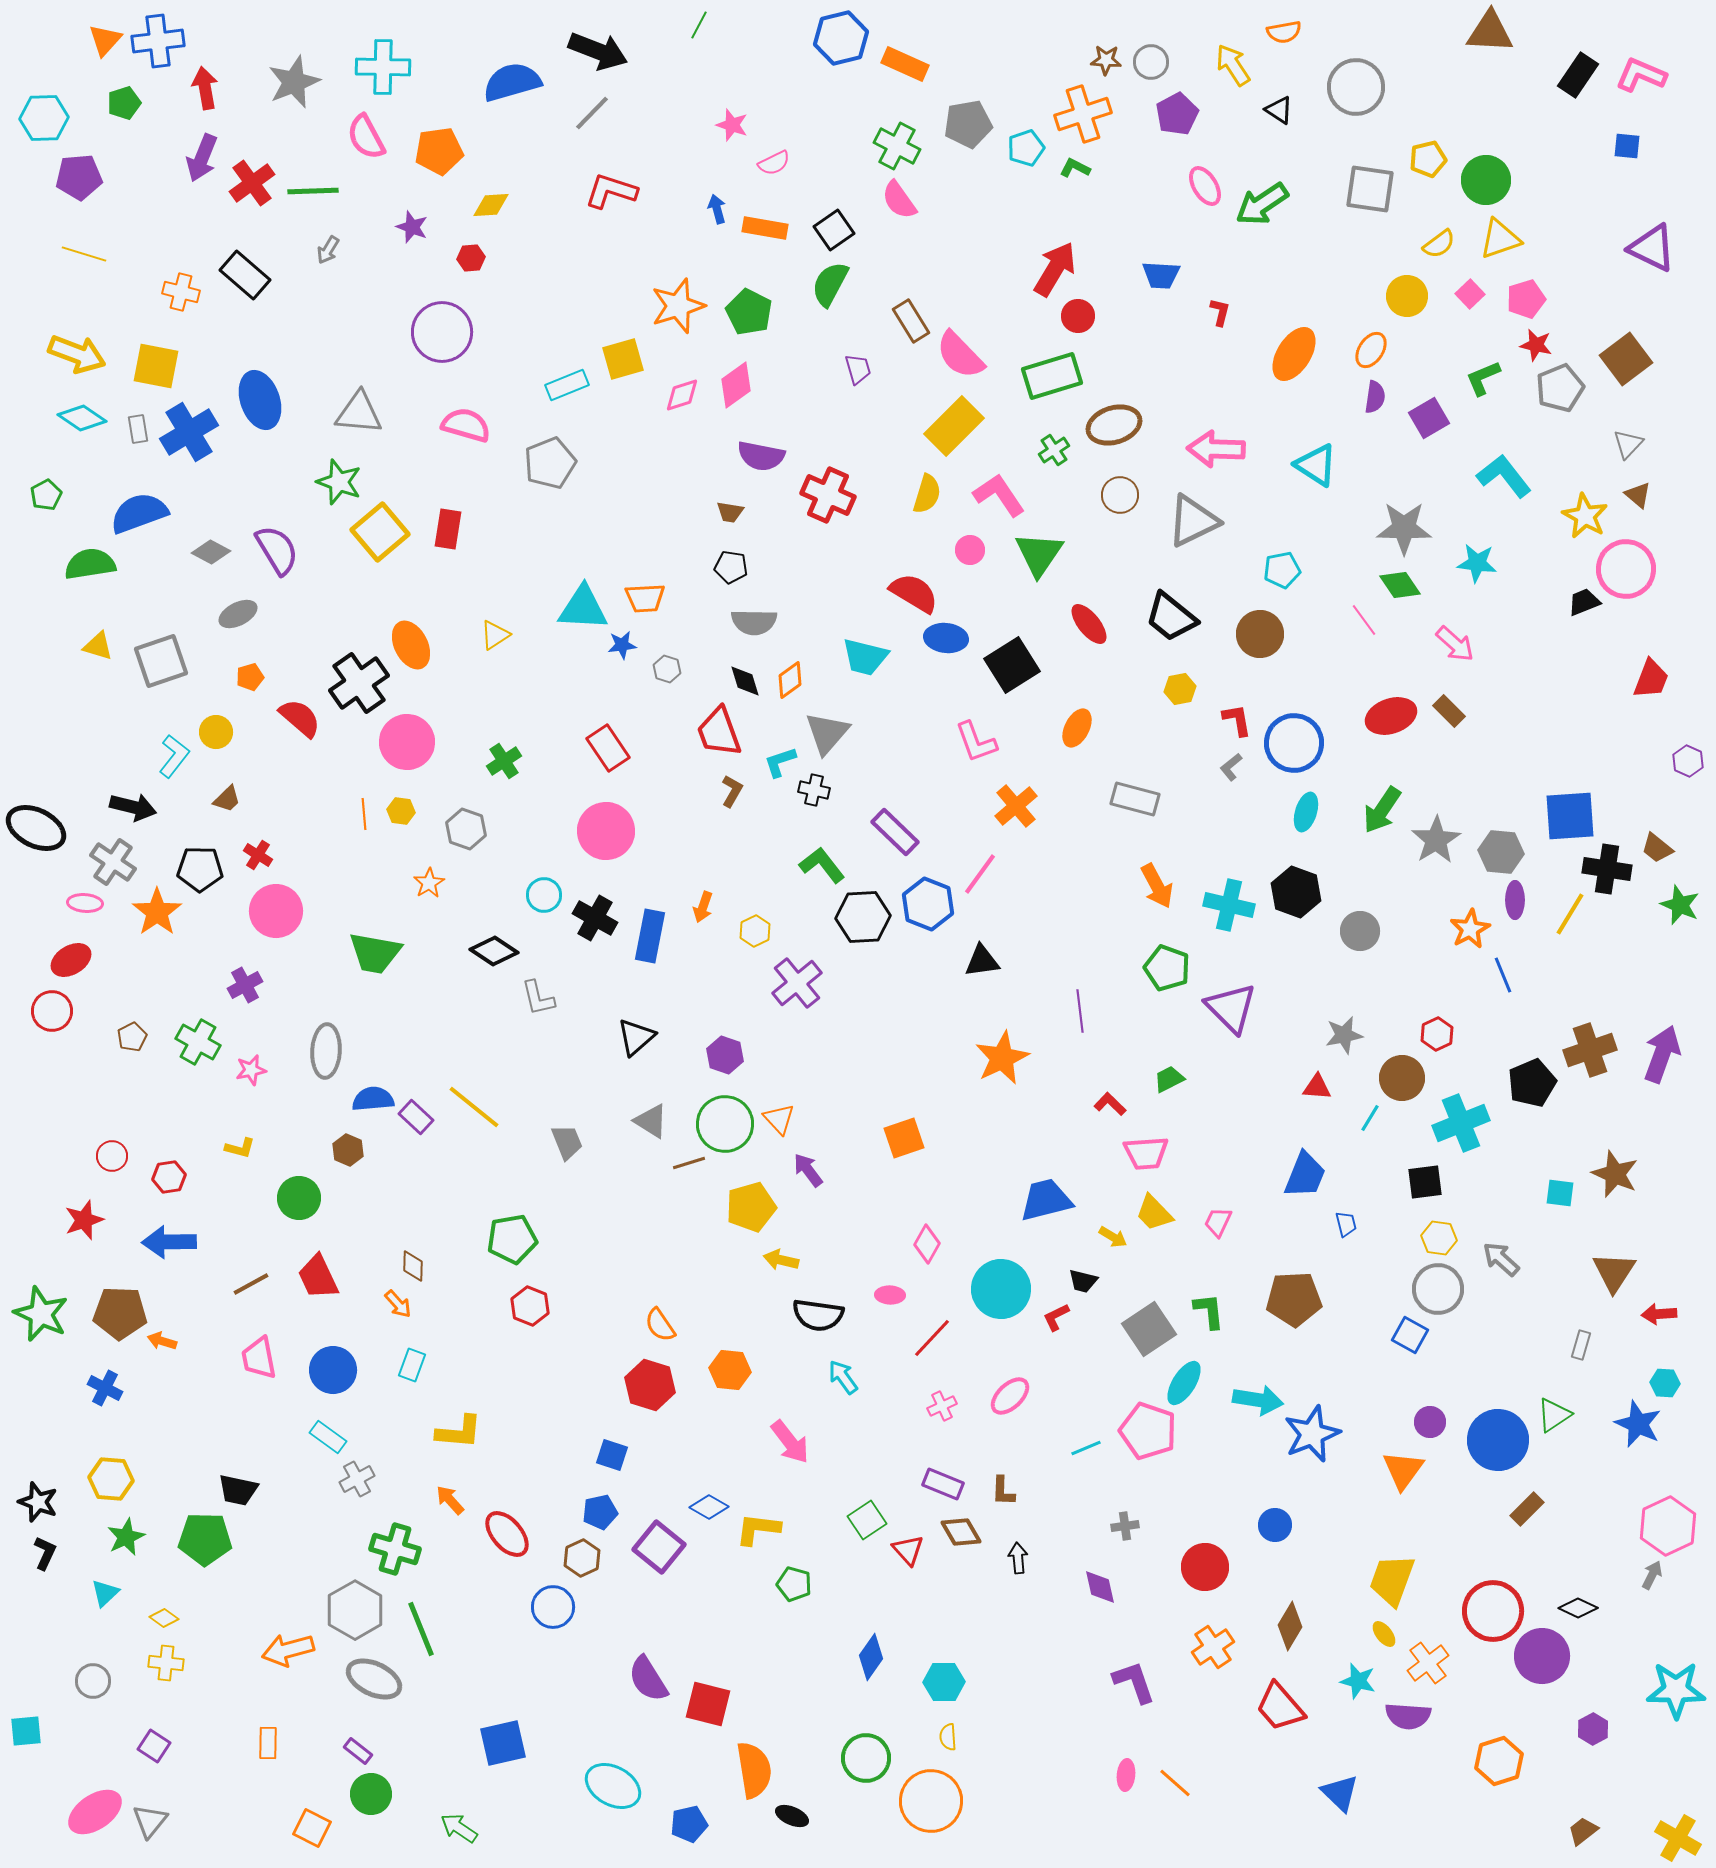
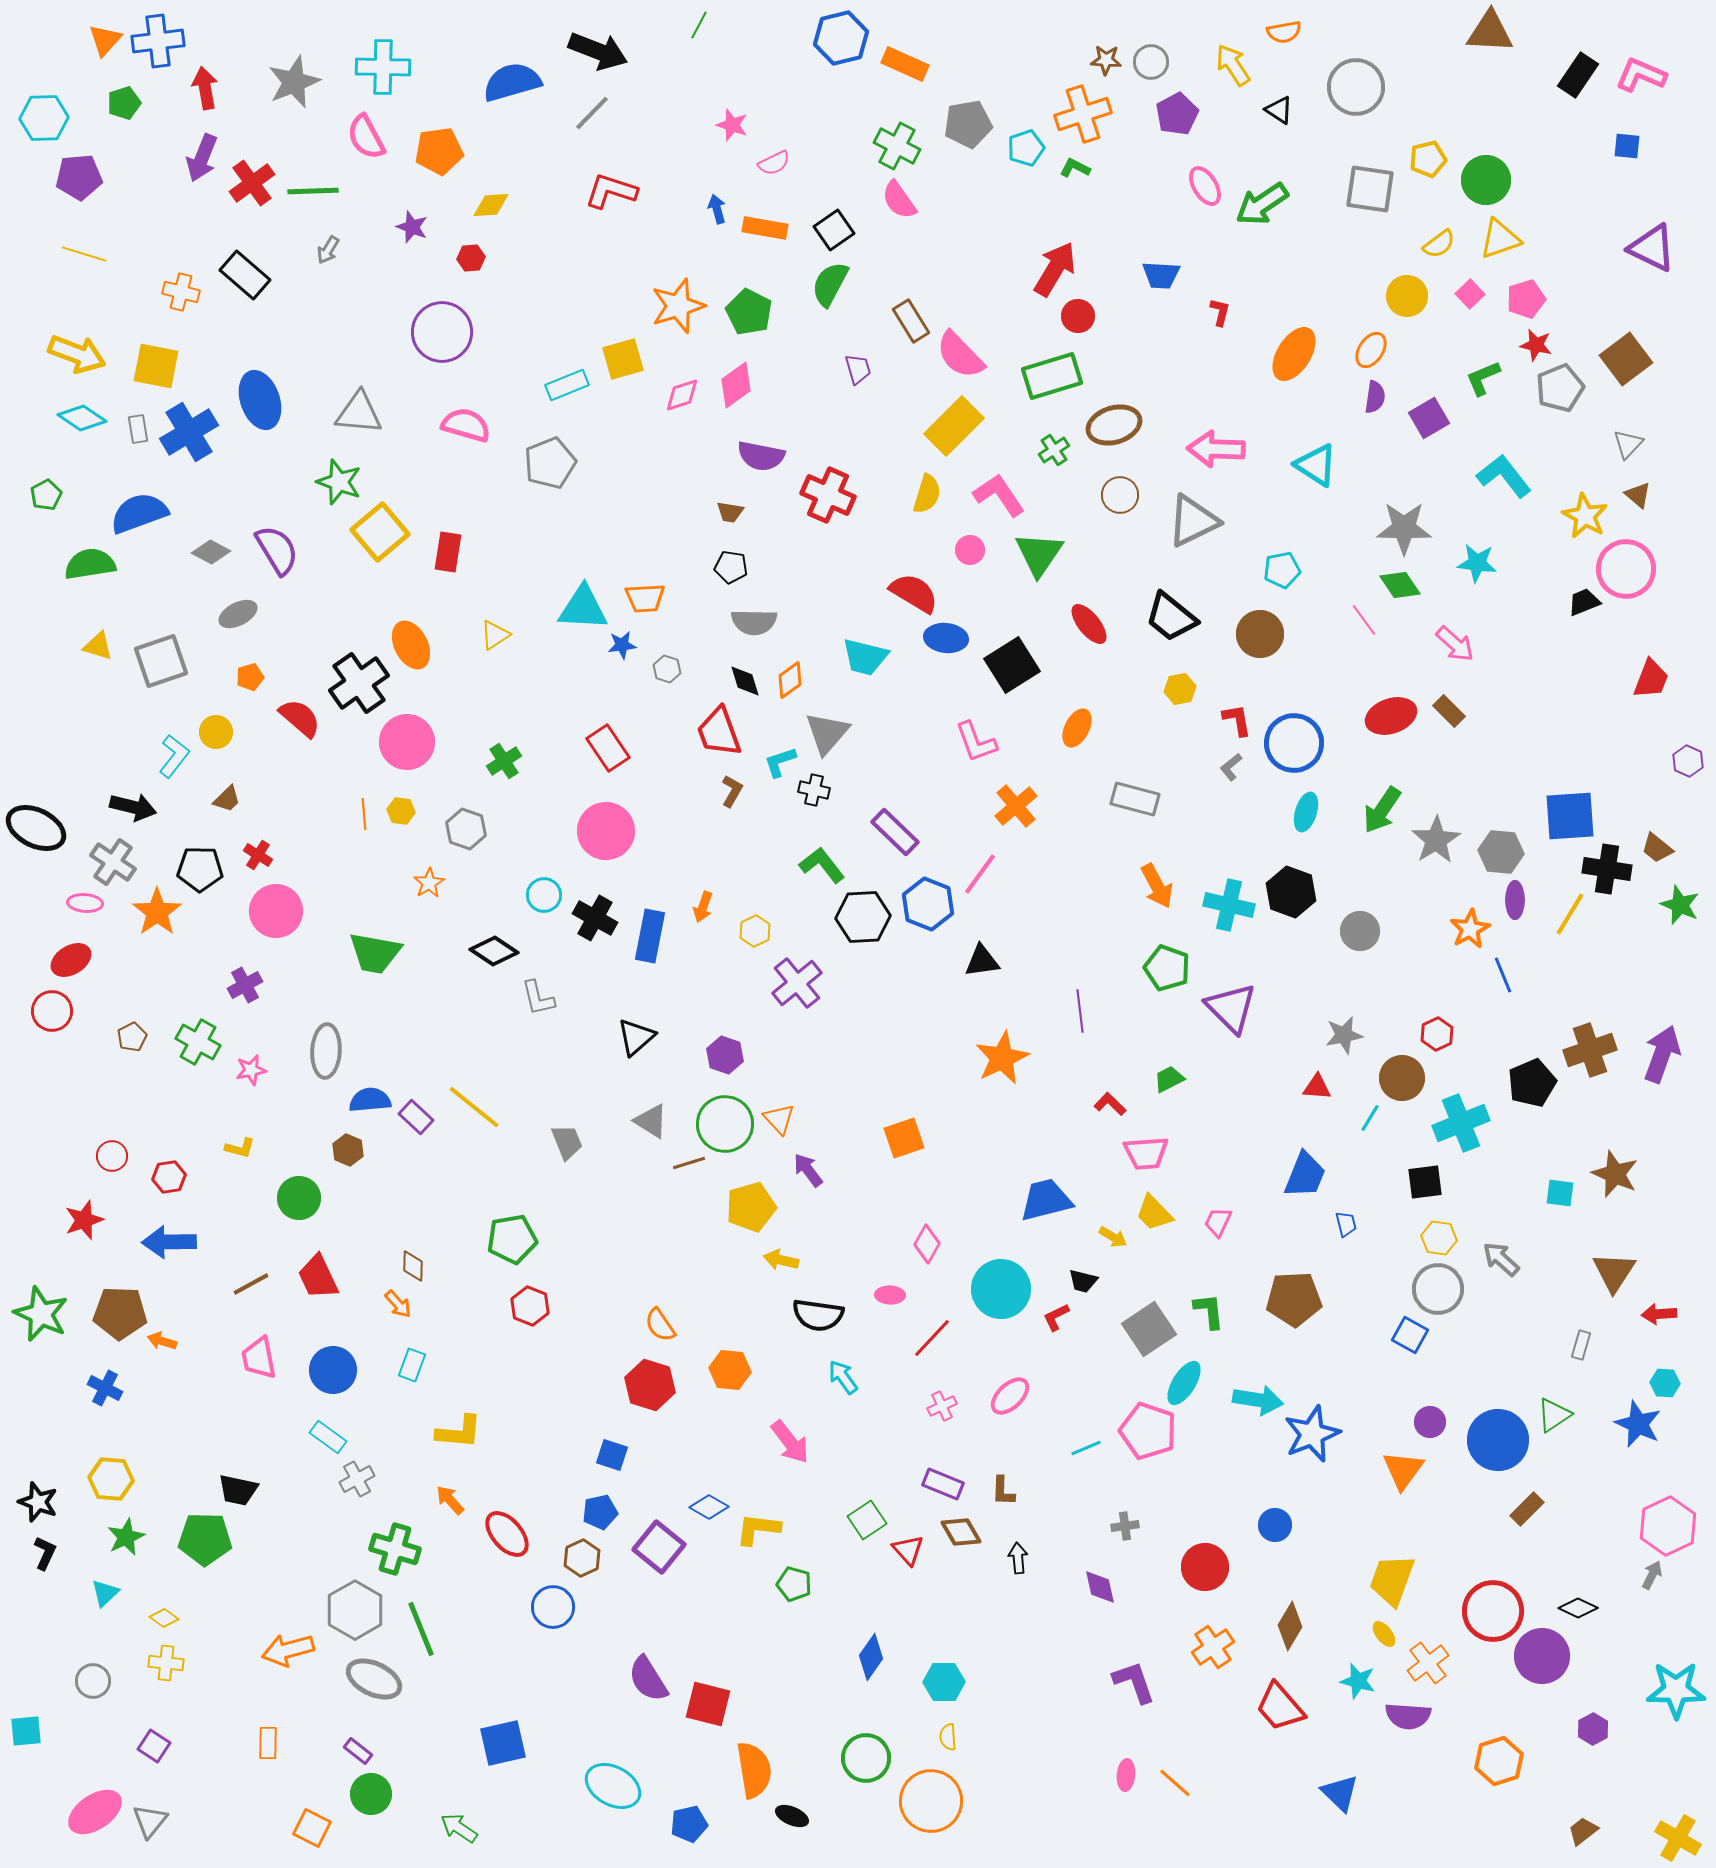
red rectangle at (448, 529): moved 23 px down
black hexagon at (1296, 892): moved 5 px left
blue semicircle at (373, 1099): moved 3 px left, 1 px down
